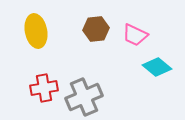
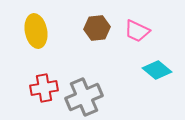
brown hexagon: moved 1 px right, 1 px up
pink trapezoid: moved 2 px right, 4 px up
cyan diamond: moved 3 px down
